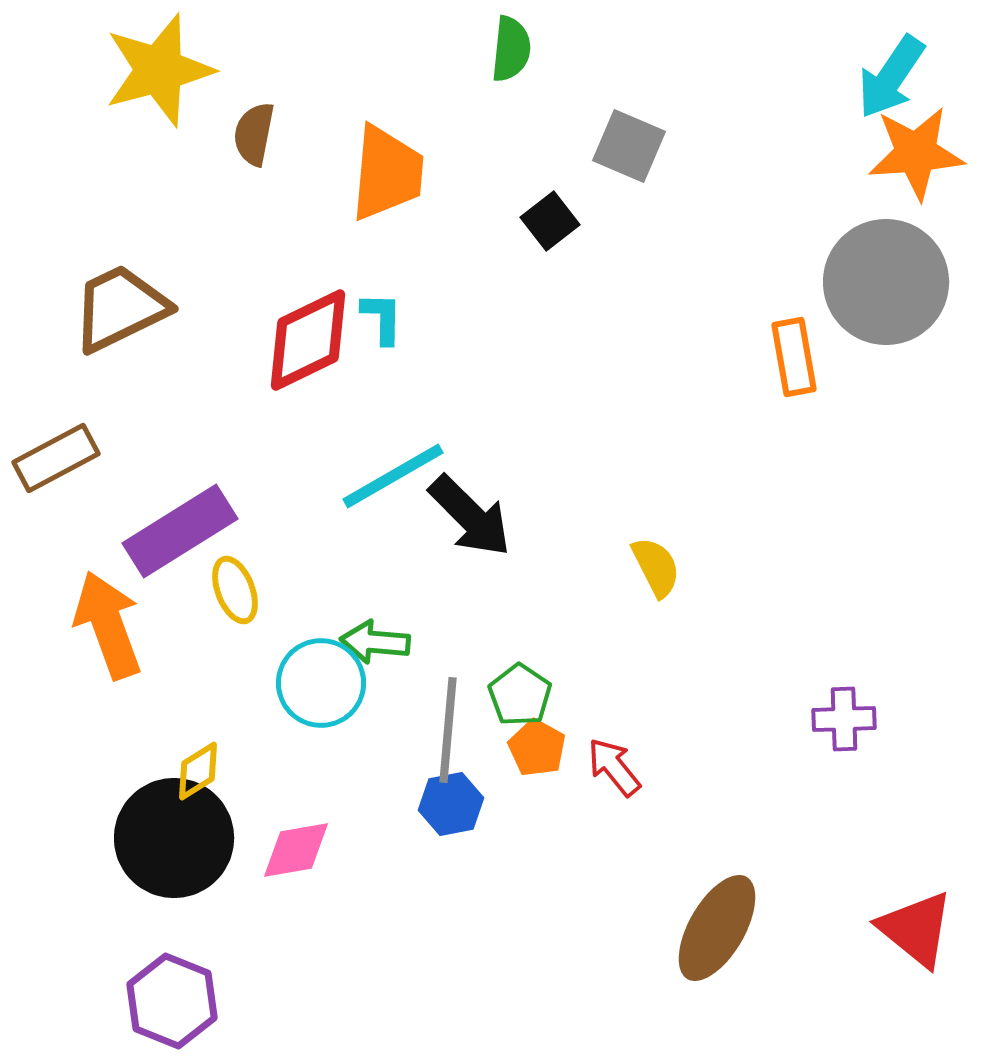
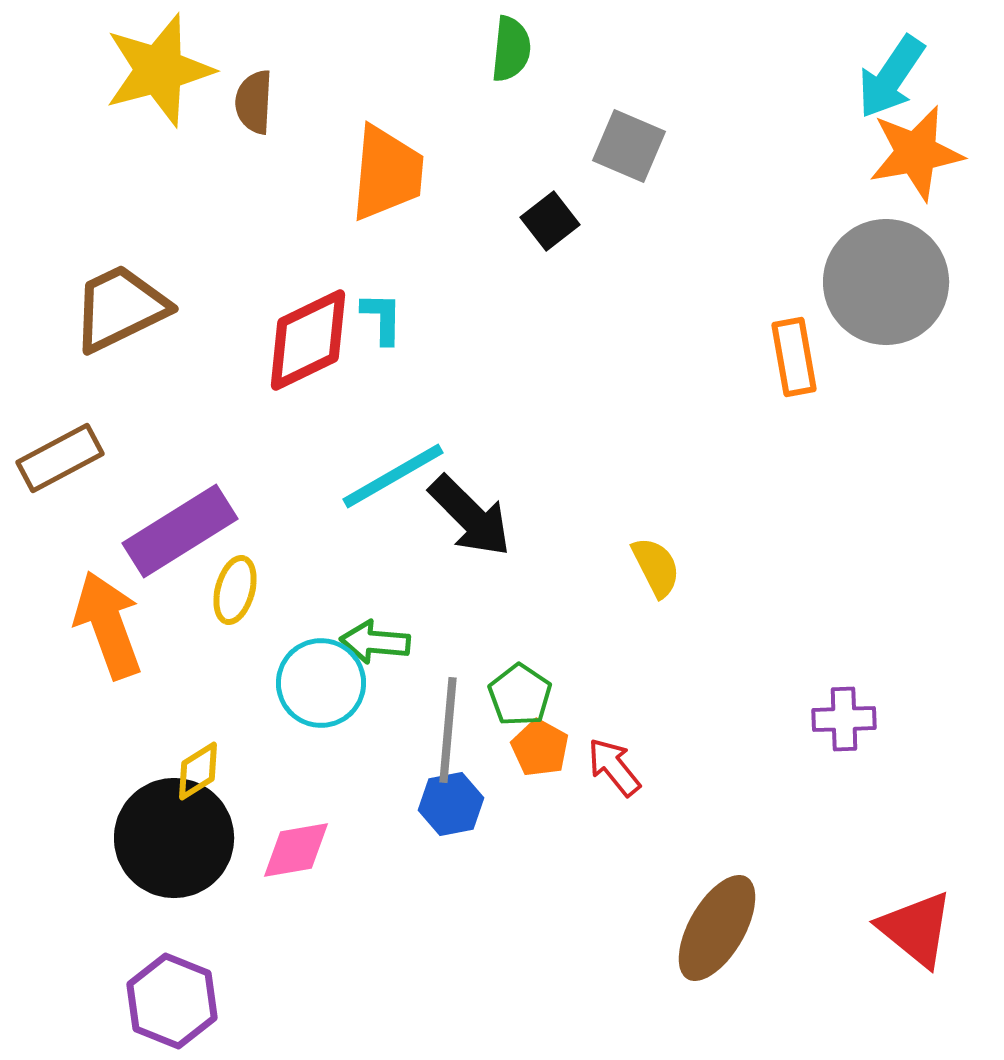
brown semicircle: moved 32 px up; rotated 8 degrees counterclockwise
orange star: rotated 6 degrees counterclockwise
brown rectangle: moved 4 px right
yellow ellipse: rotated 36 degrees clockwise
orange pentagon: moved 3 px right
